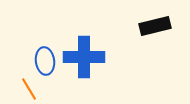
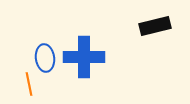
blue ellipse: moved 3 px up
orange line: moved 5 px up; rotated 20 degrees clockwise
